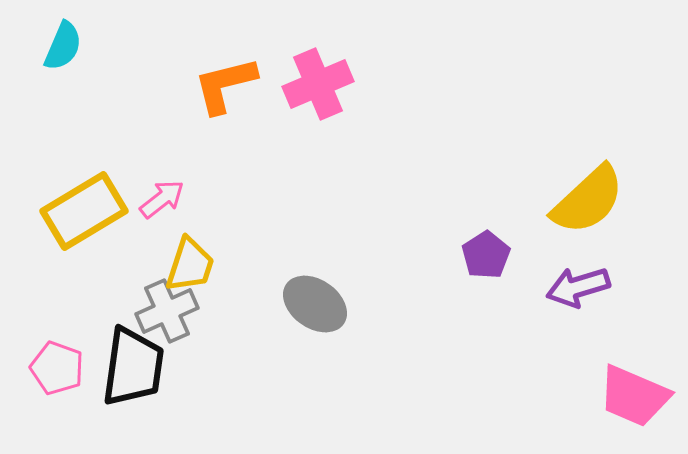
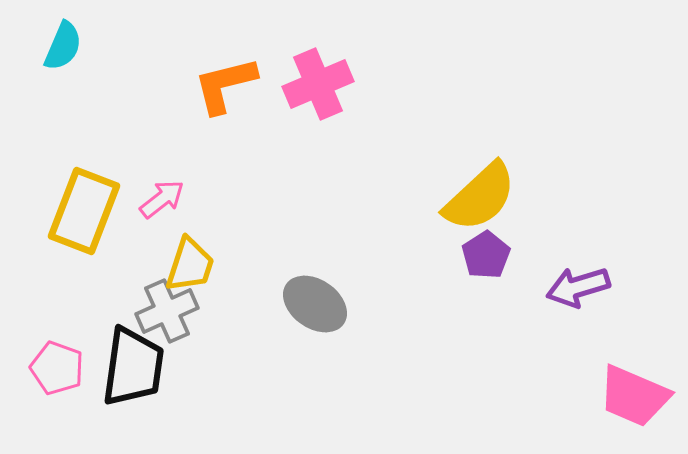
yellow semicircle: moved 108 px left, 3 px up
yellow rectangle: rotated 38 degrees counterclockwise
